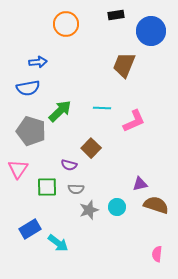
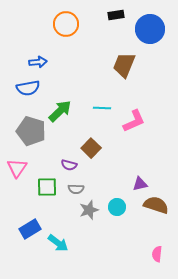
blue circle: moved 1 px left, 2 px up
pink triangle: moved 1 px left, 1 px up
